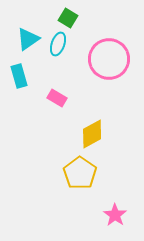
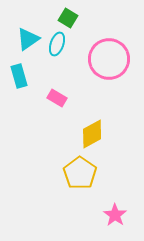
cyan ellipse: moved 1 px left
